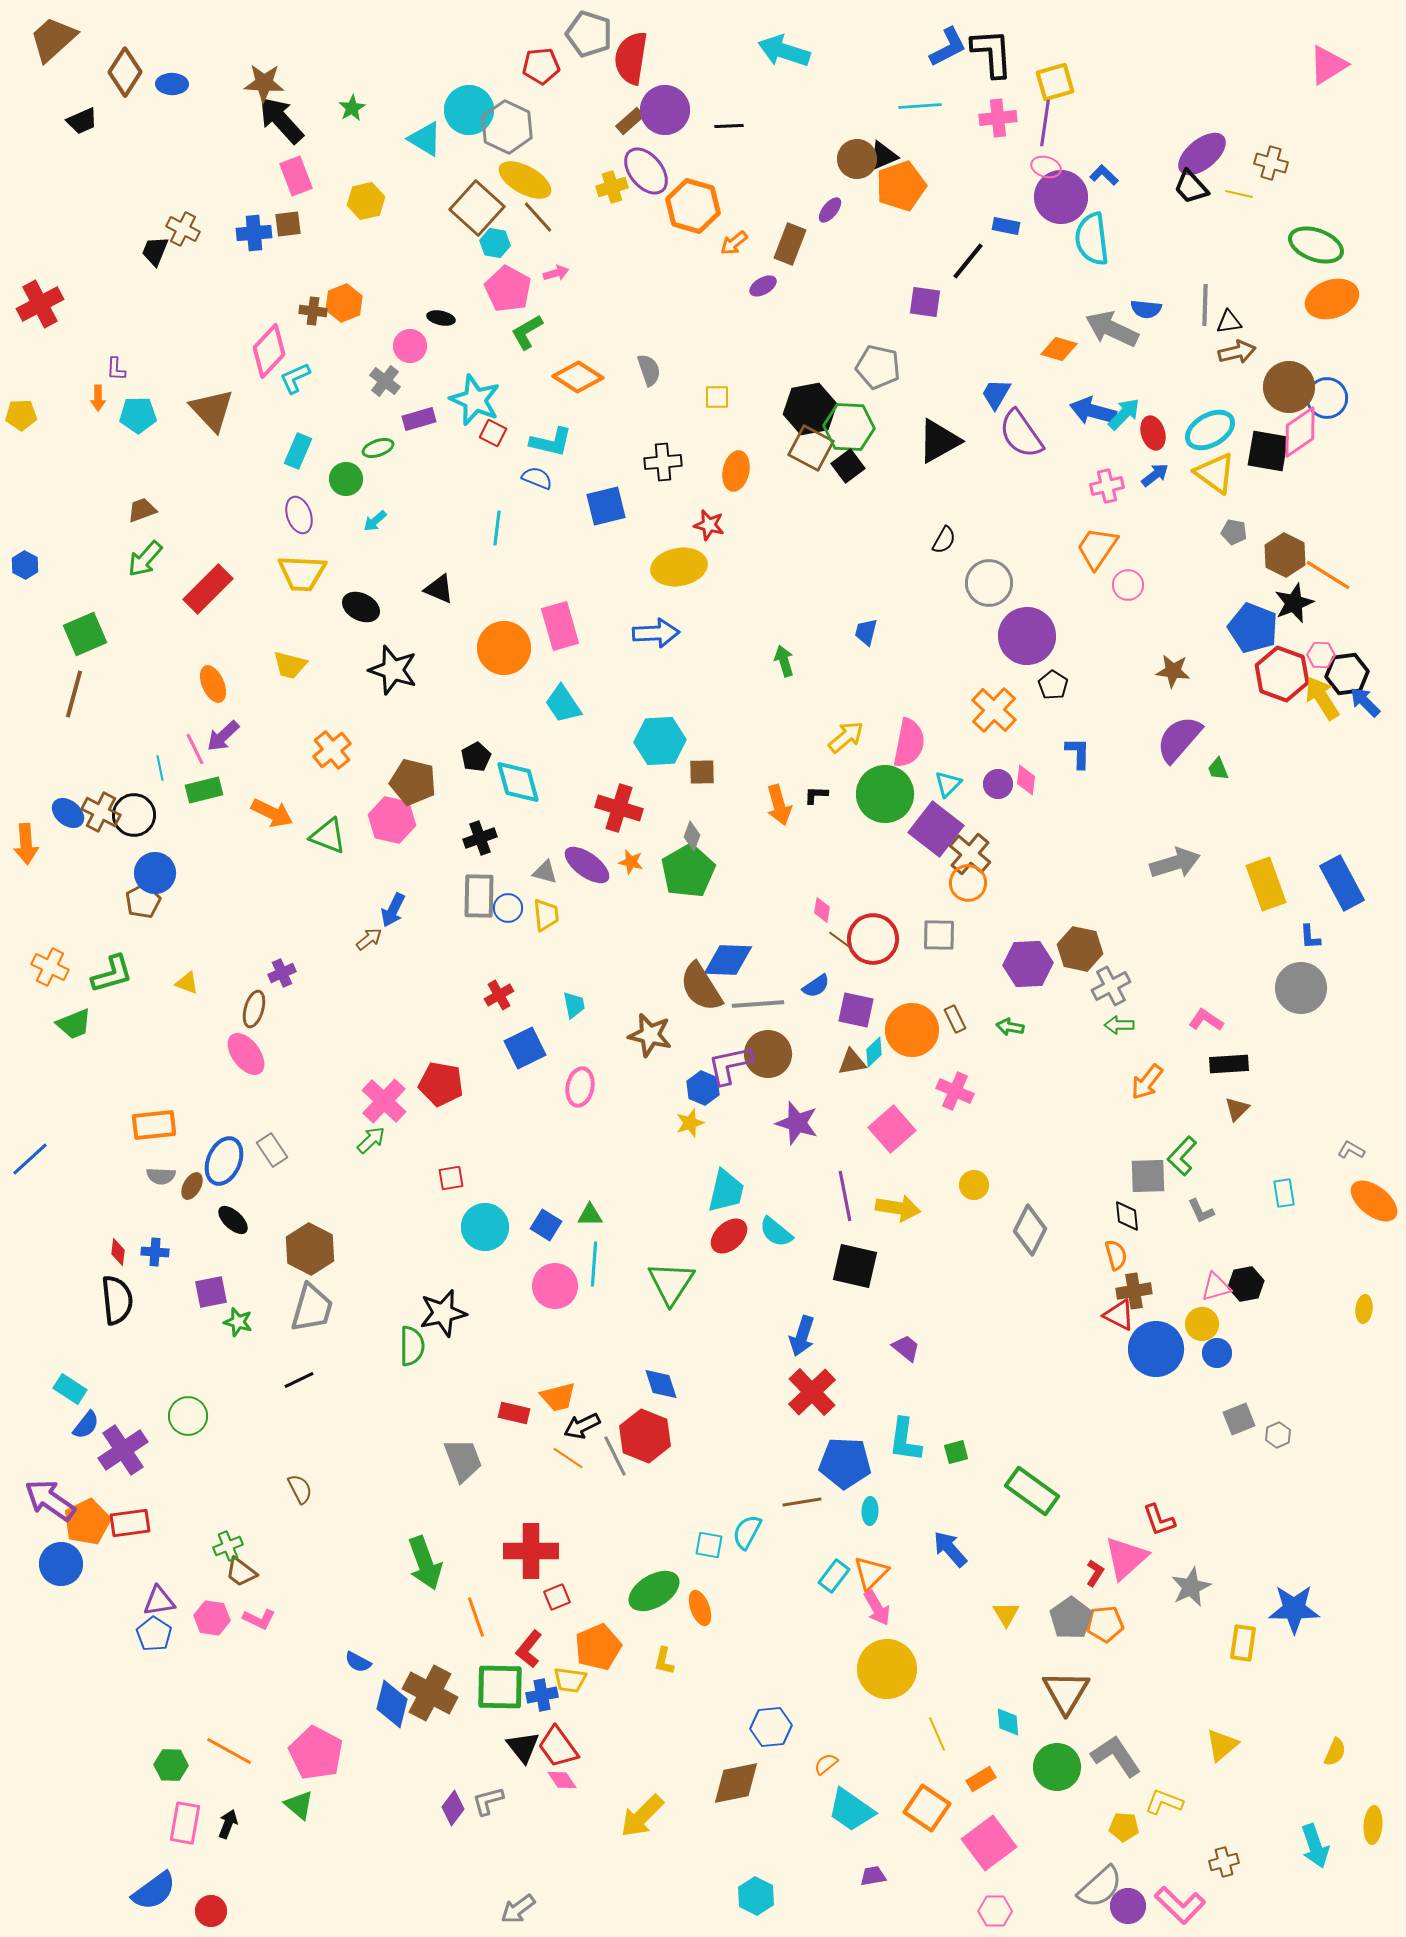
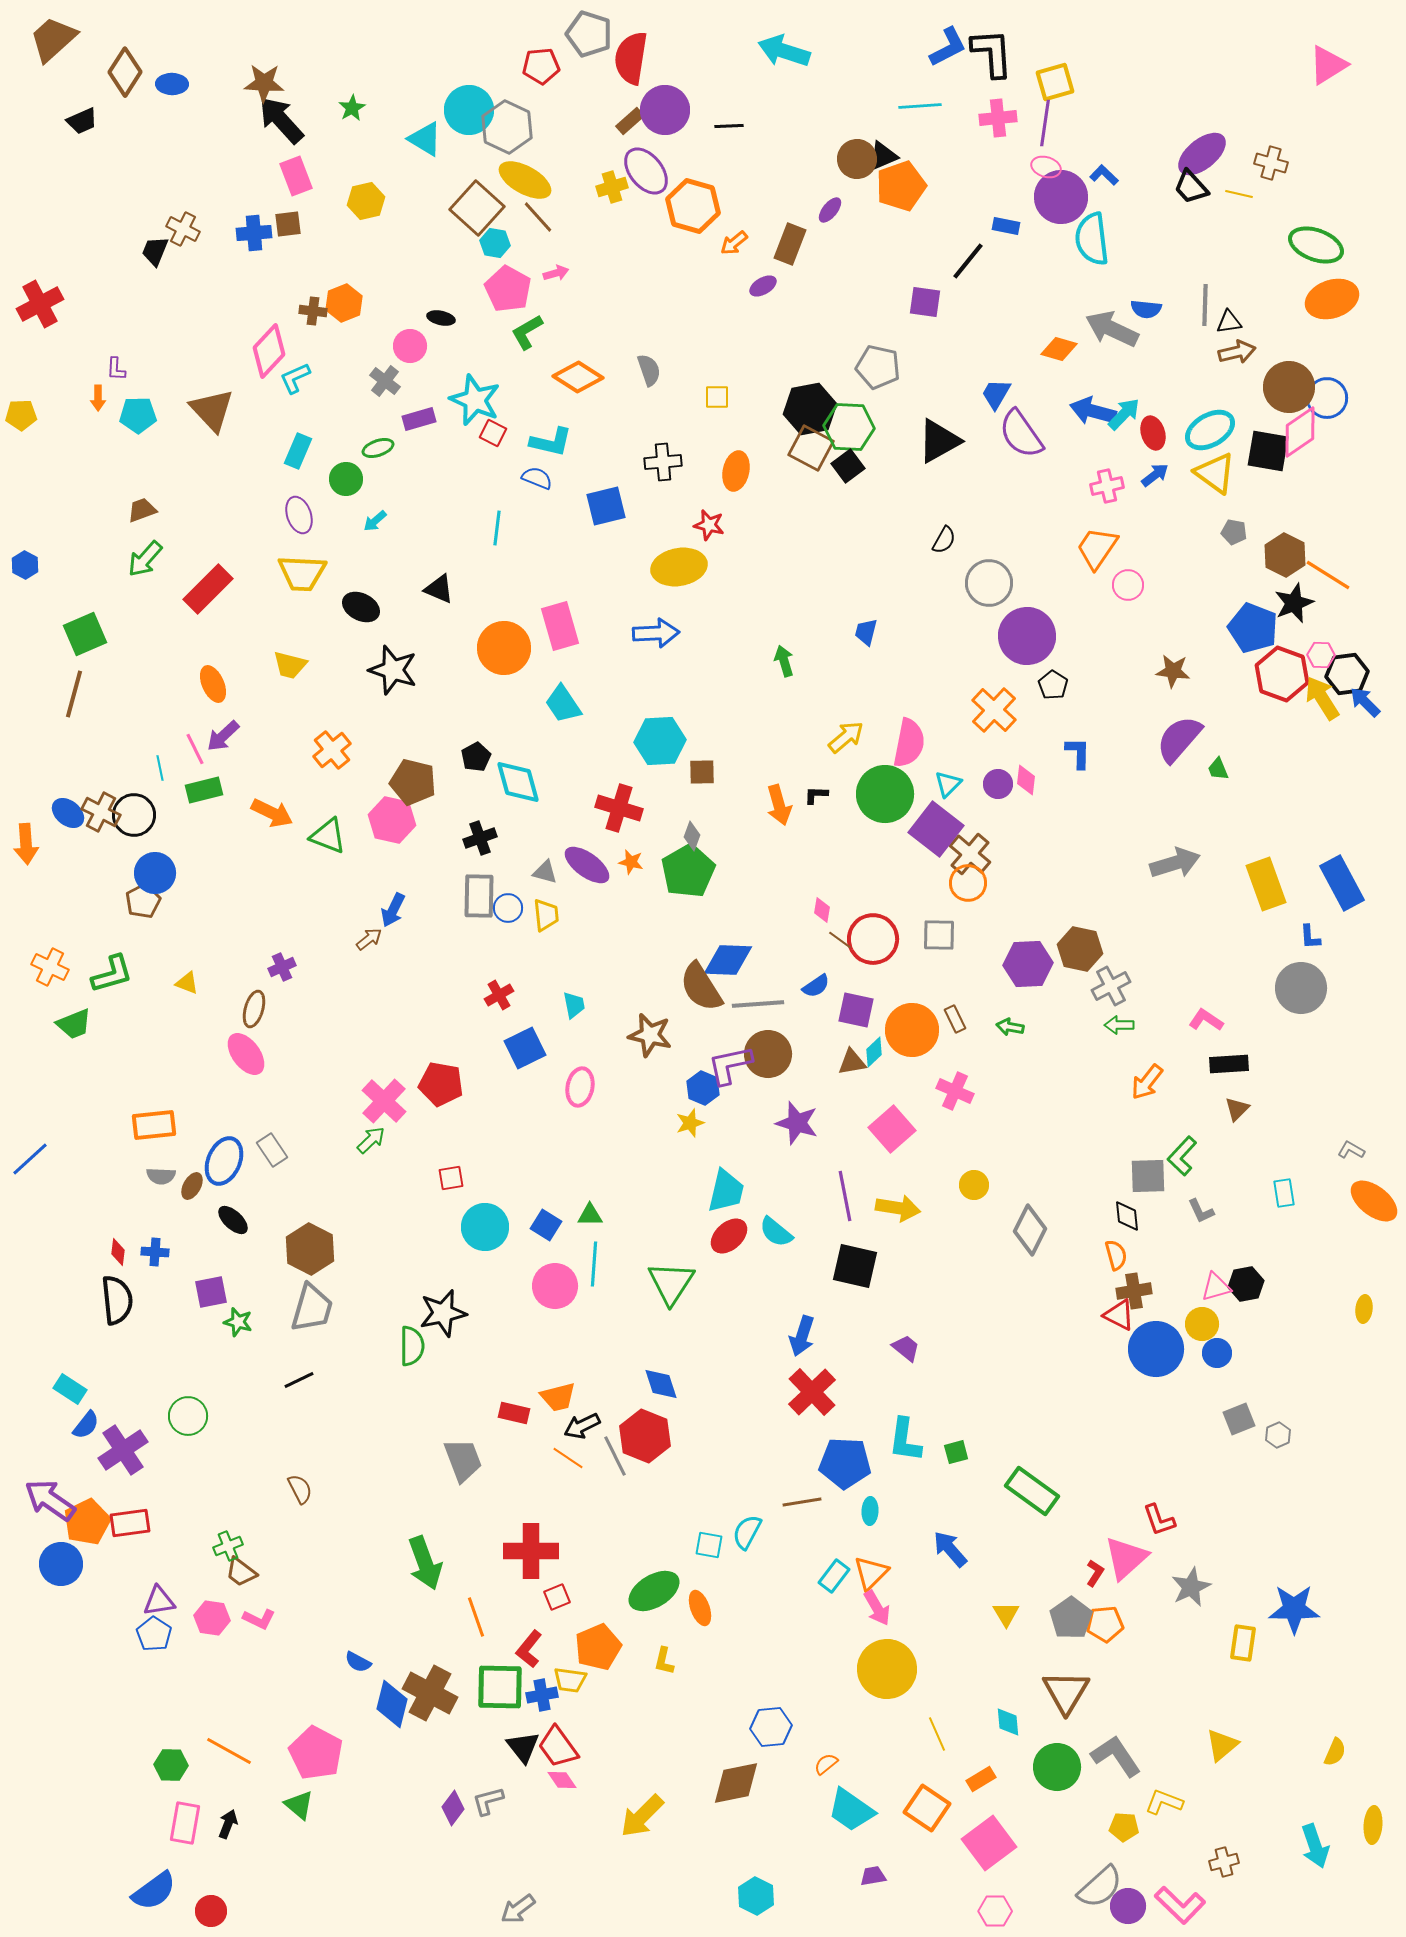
purple cross at (282, 973): moved 6 px up
